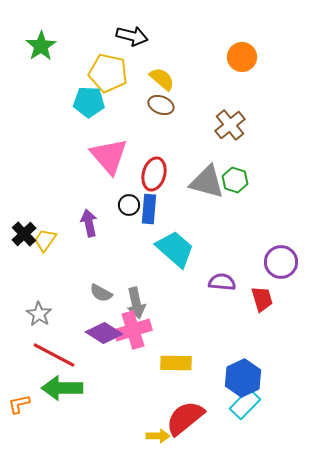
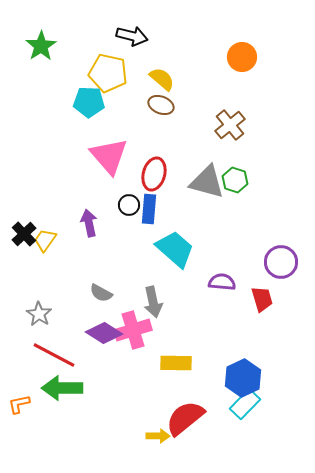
gray arrow: moved 17 px right, 1 px up
